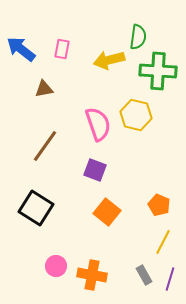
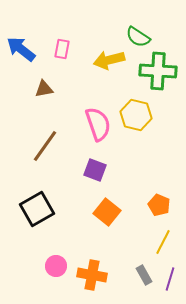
green semicircle: rotated 115 degrees clockwise
black square: moved 1 px right, 1 px down; rotated 28 degrees clockwise
